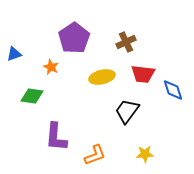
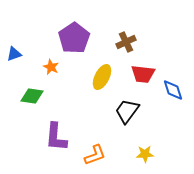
yellow ellipse: rotated 50 degrees counterclockwise
